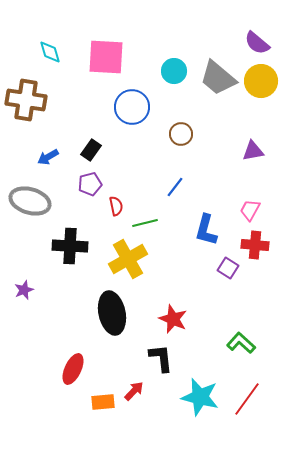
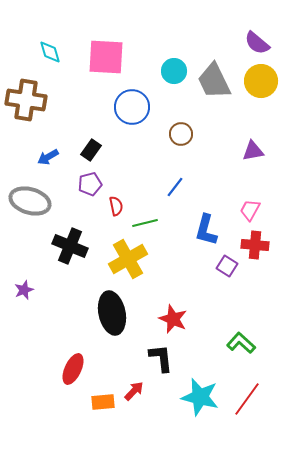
gray trapezoid: moved 4 px left, 3 px down; rotated 24 degrees clockwise
black cross: rotated 20 degrees clockwise
purple square: moved 1 px left, 2 px up
